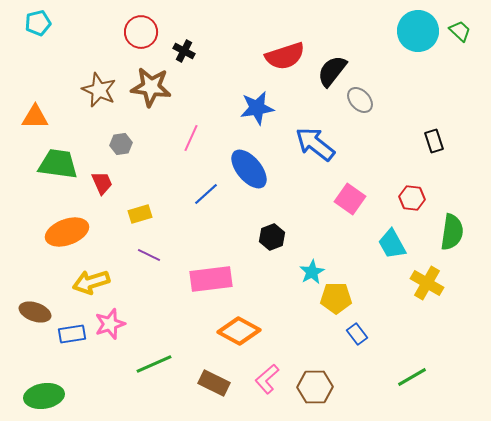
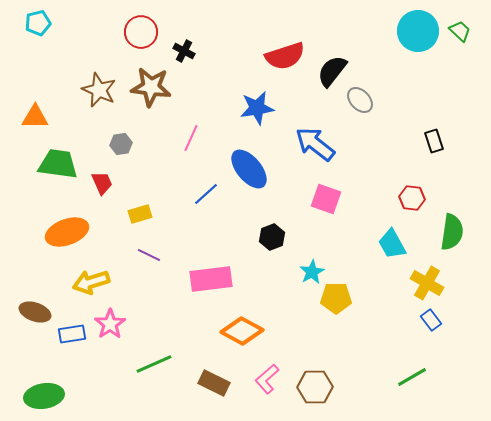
pink square at (350, 199): moved 24 px left; rotated 16 degrees counterclockwise
pink star at (110, 324): rotated 16 degrees counterclockwise
orange diamond at (239, 331): moved 3 px right
blue rectangle at (357, 334): moved 74 px right, 14 px up
